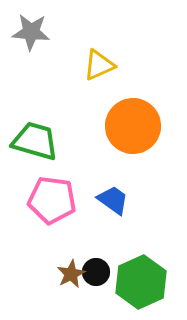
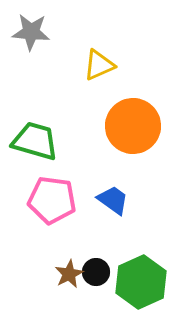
brown star: moved 2 px left
